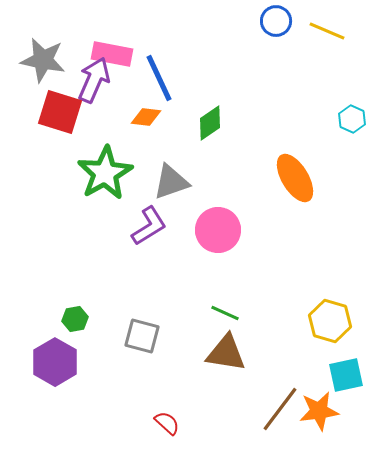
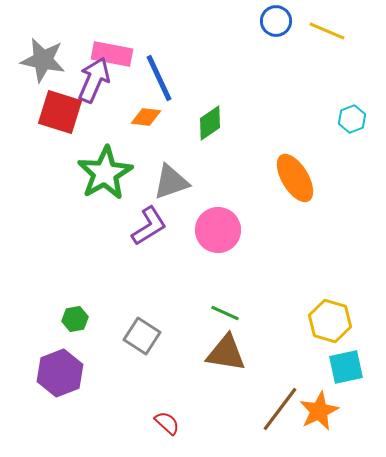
cyan hexagon: rotated 16 degrees clockwise
gray square: rotated 18 degrees clockwise
purple hexagon: moved 5 px right, 11 px down; rotated 9 degrees clockwise
cyan square: moved 8 px up
orange star: rotated 18 degrees counterclockwise
